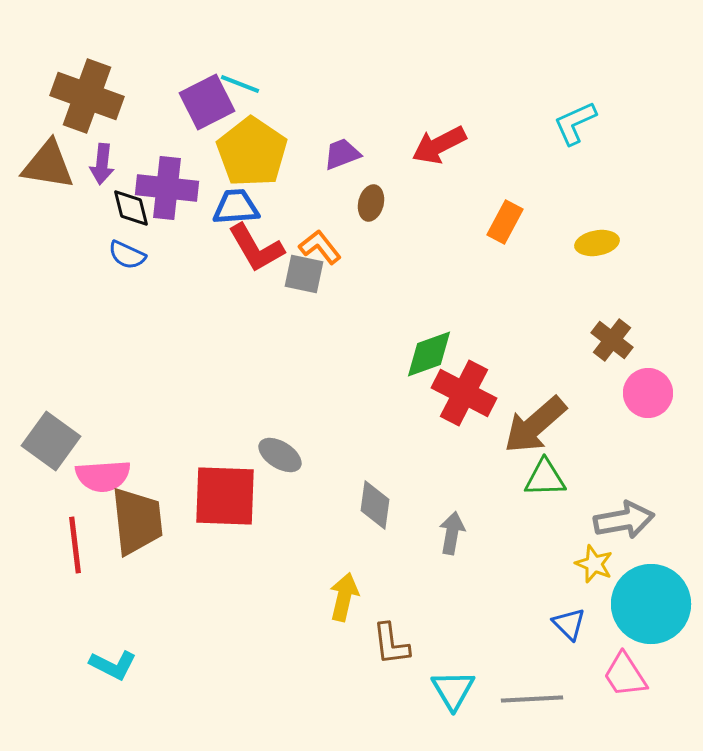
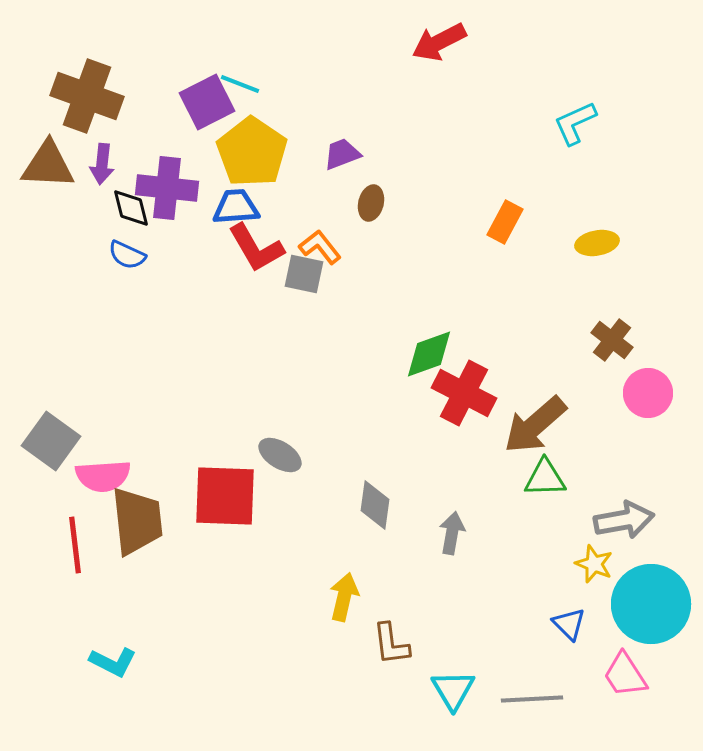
red arrow at (439, 145): moved 103 px up
brown triangle at (48, 165): rotated 6 degrees counterclockwise
cyan L-shape at (113, 665): moved 3 px up
